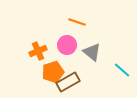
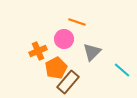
pink circle: moved 3 px left, 6 px up
gray triangle: rotated 36 degrees clockwise
orange pentagon: moved 3 px right, 4 px up; rotated 10 degrees counterclockwise
brown rectangle: rotated 20 degrees counterclockwise
